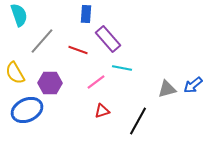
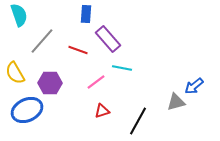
blue arrow: moved 1 px right, 1 px down
gray triangle: moved 9 px right, 13 px down
